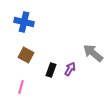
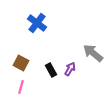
blue cross: moved 13 px right, 1 px down; rotated 24 degrees clockwise
brown square: moved 5 px left, 8 px down
black rectangle: rotated 48 degrees counterclockwise
